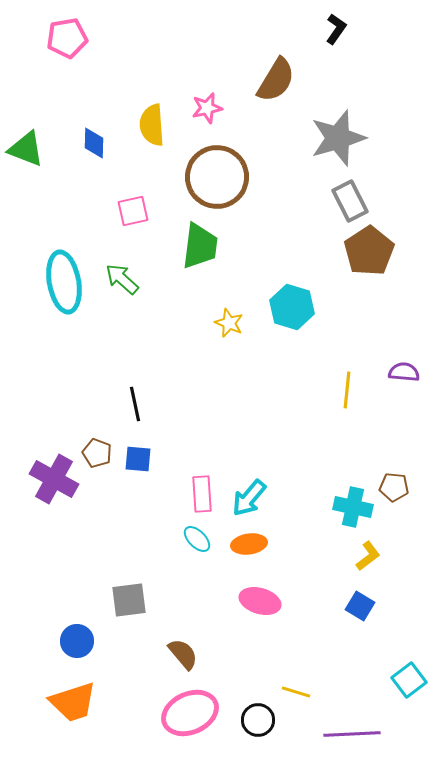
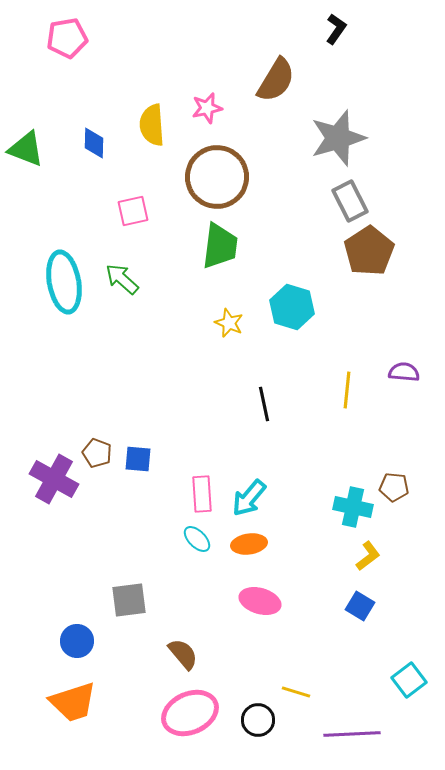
green trapezoid at (200, 246): moved 20 px right
black line at (135, 404): moved 129 px right
